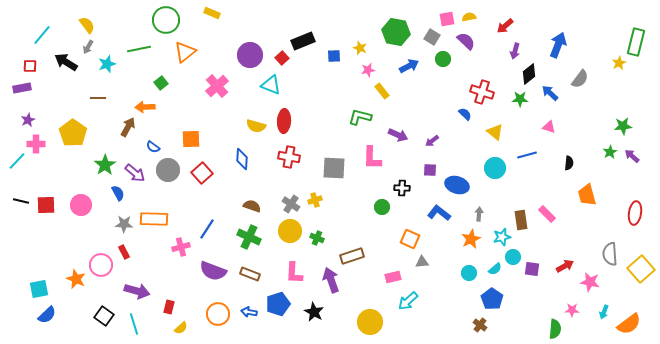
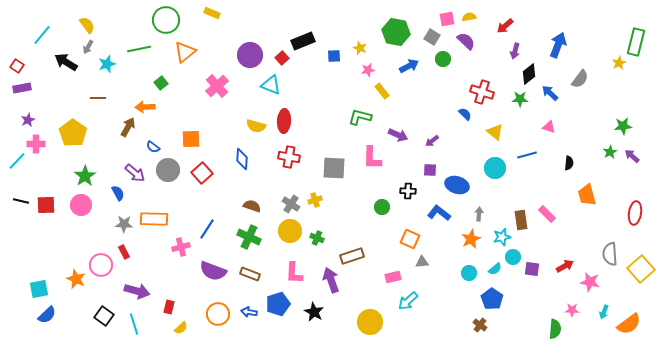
red square at (30, 66): moved 13 px left; rotated 32 degrees clockwise
green star at (105, 165): moved 20 px left, 11 px down
black cross at (402, 188): moved 6 px right, 3 px down
